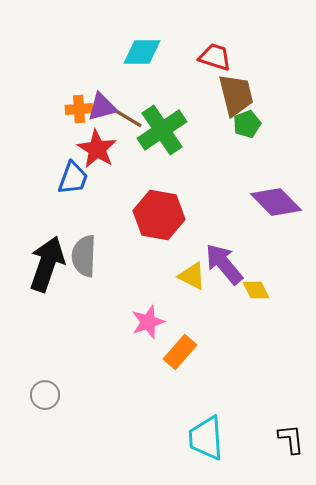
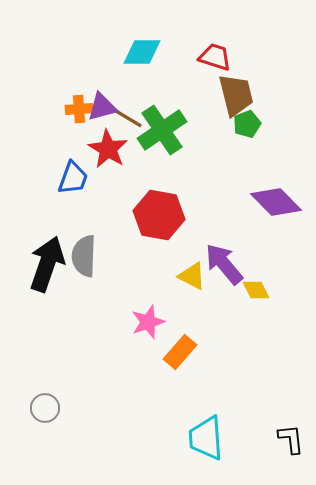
red star: moved 11 px right
gray circle: moved 13 px down
